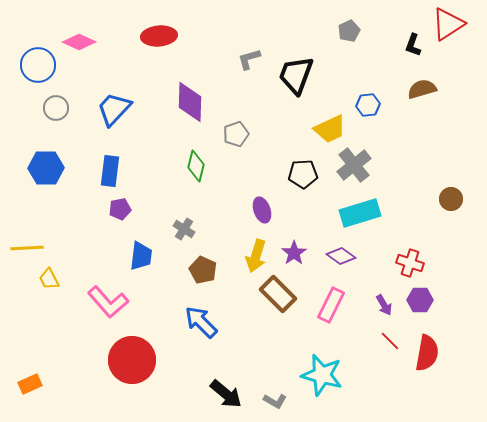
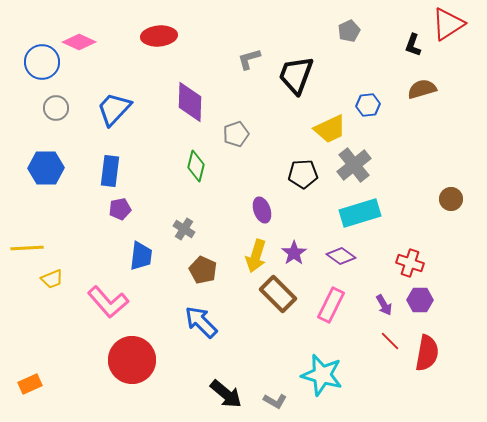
blue circle at (38, 65): moved 4 px right, 3 px up
yellow trapezoid at (49, 279): moved 3 px right; rotated 85 degrees counterclockwise
